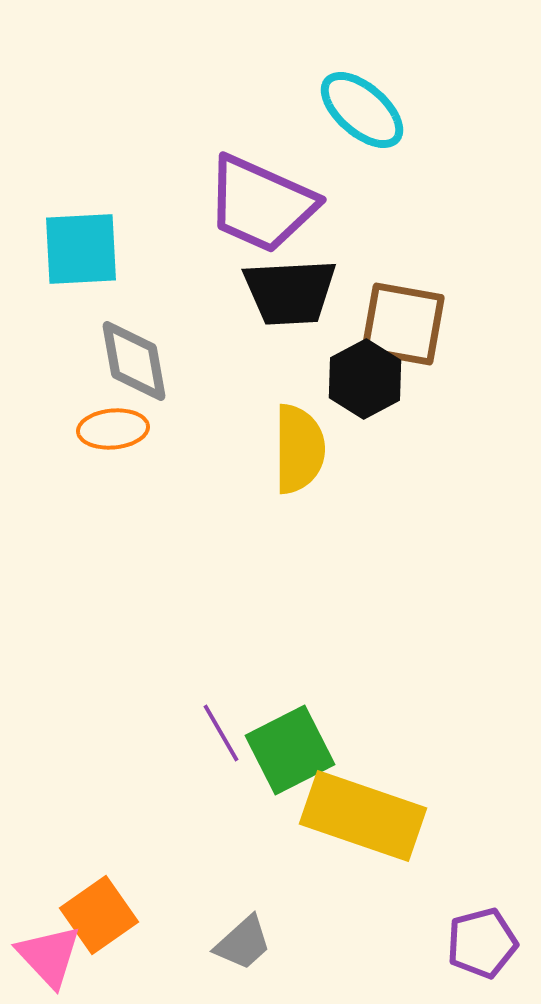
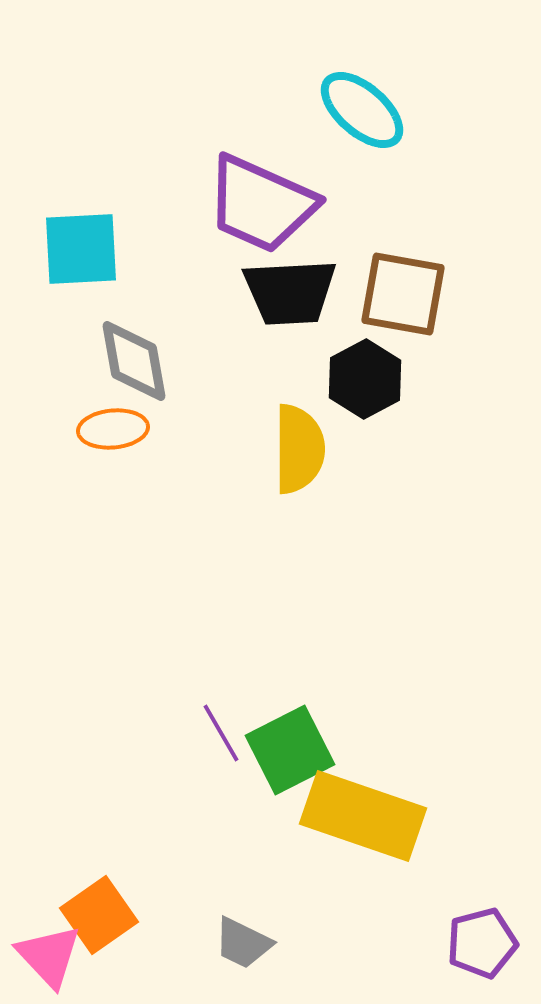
brown square: moved 30 px up
gray trapezoid: rotated 68 degrees clockwise
